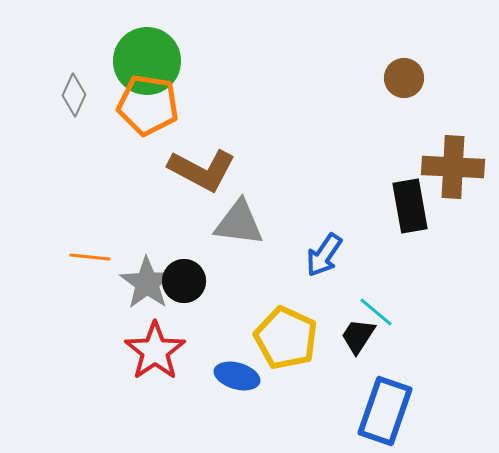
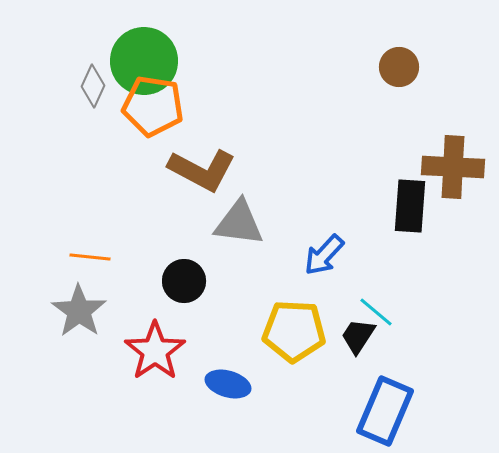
green circle: moved 3 px left
brown circle: moved 5 px left, 11 px up
gray diamond: moved 19 px right, 9 px up
orange pentagon: moved 5 px right, 1 px down
black rectangle: rotated 14 degrees clockwise
blue arrow: rotated 9 degrees clockwise
gray star: moved 68 px left, 28 px down
yellow pentagon: moved 8 px right, 7 px up; rotated 22 degrees counterclockwise
blue ellipse: moved 9 px left, 8 px down
blue rectangle: rotated 4 degrees clockwise
